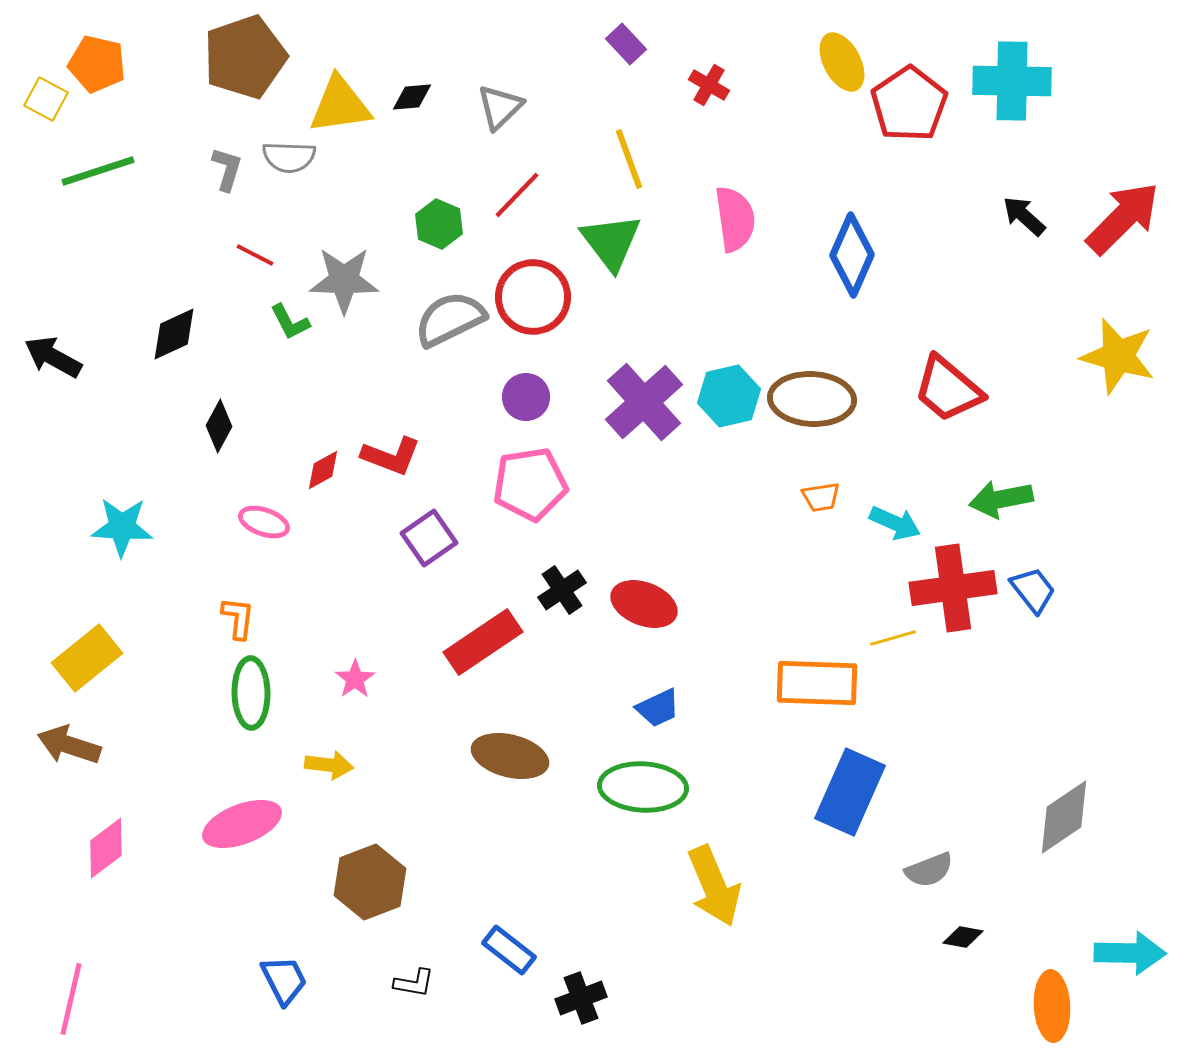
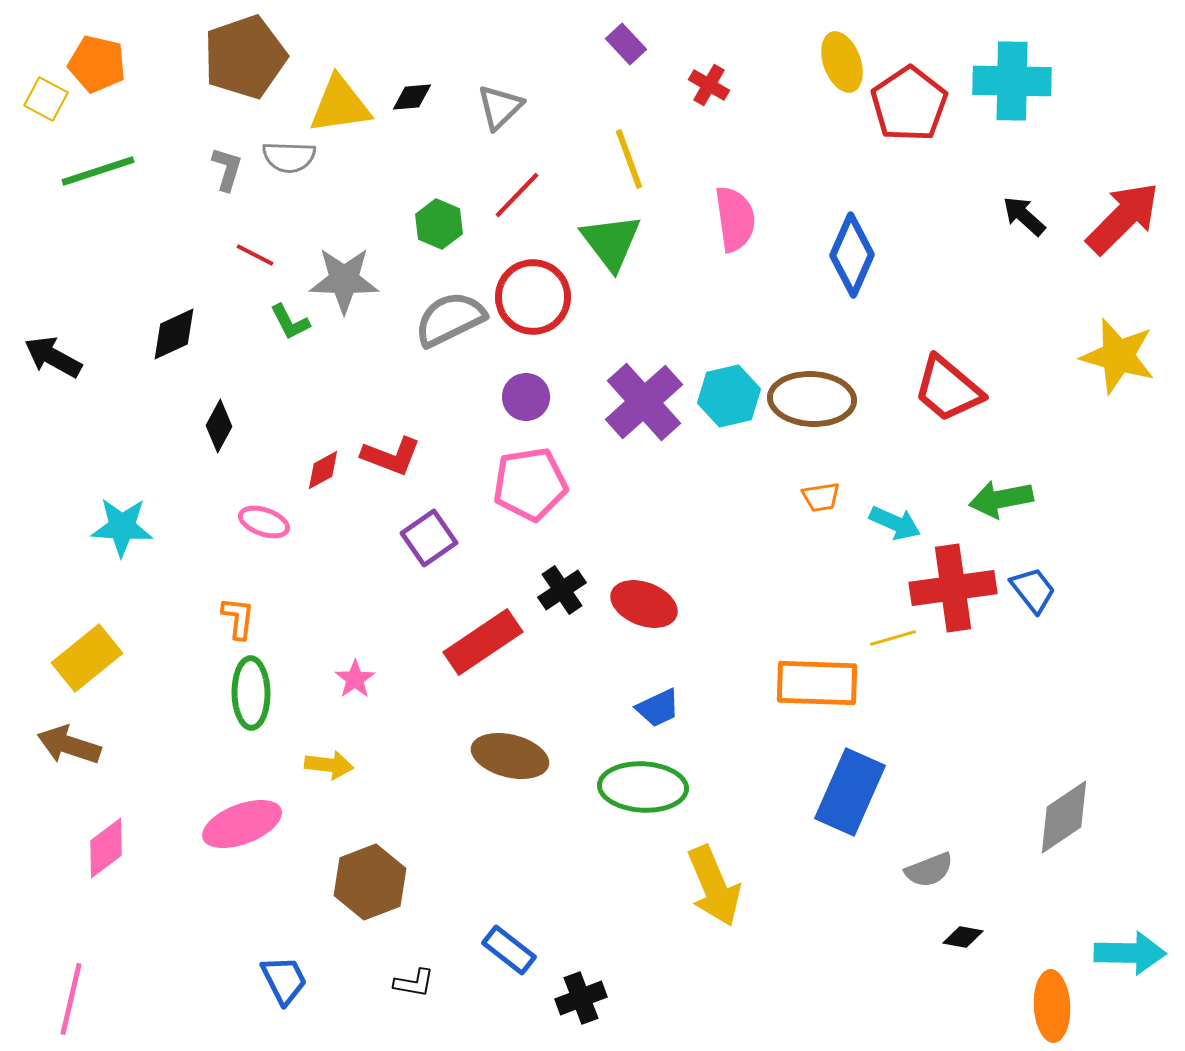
yellow ellipse at (842, 62): rotated 8 degrees clockwise
